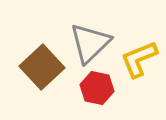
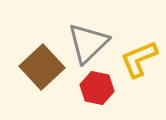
gray triangle: moved 2 px left
